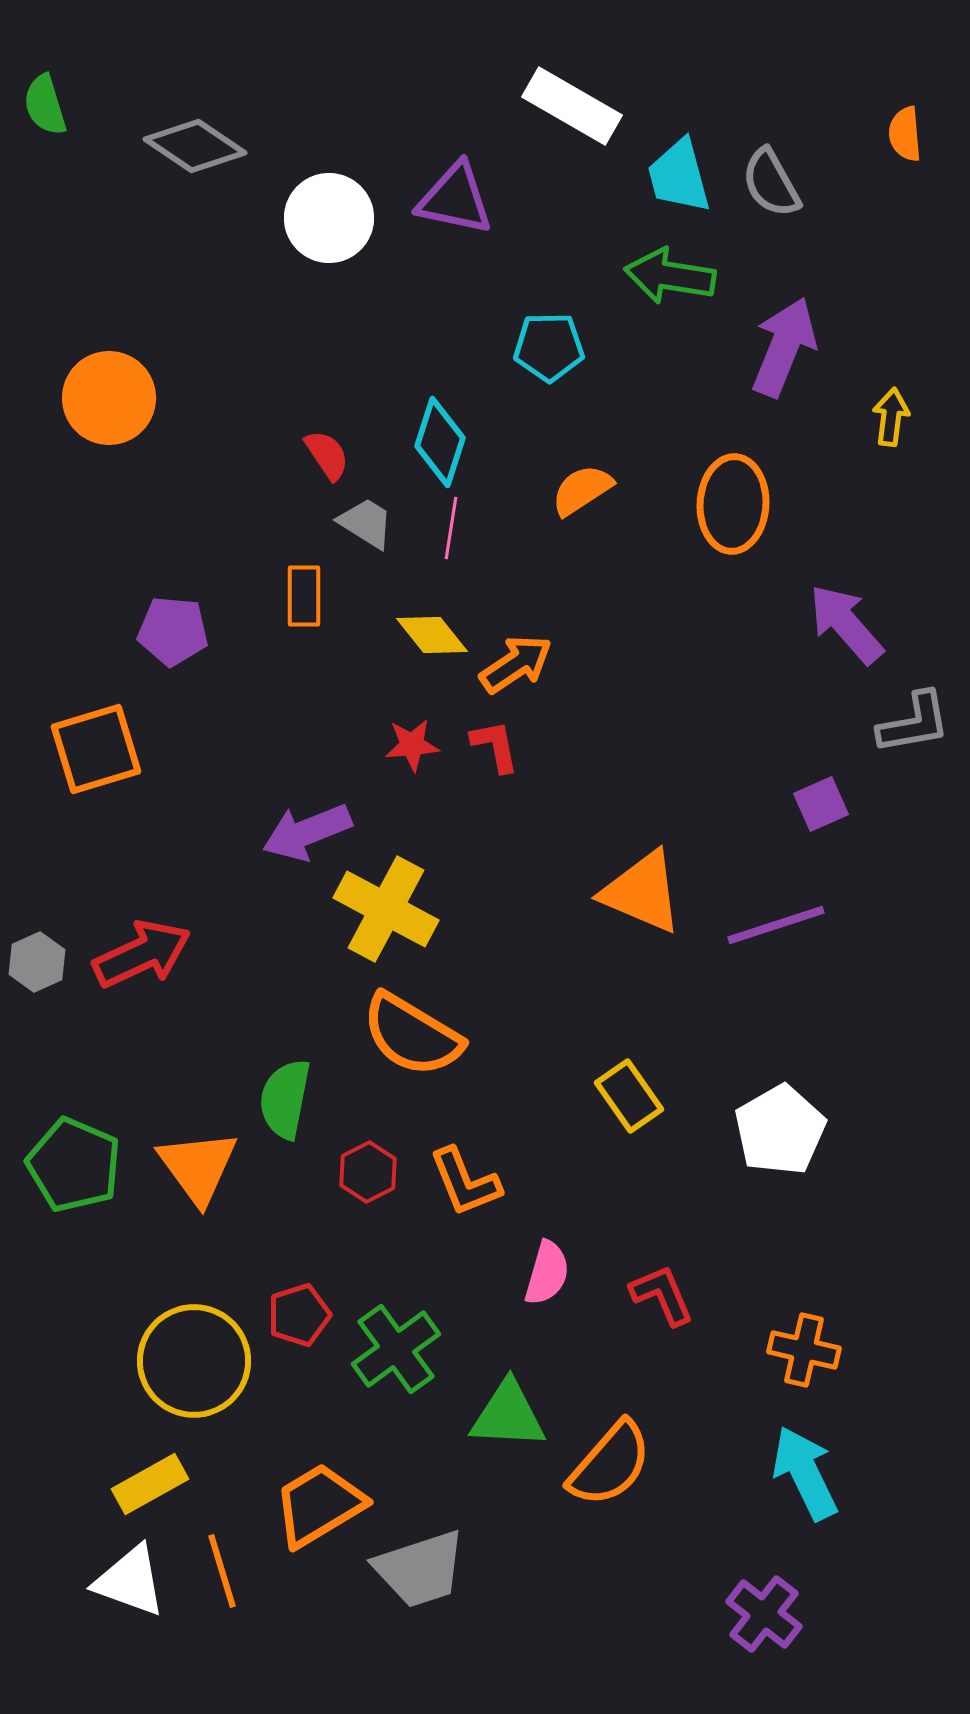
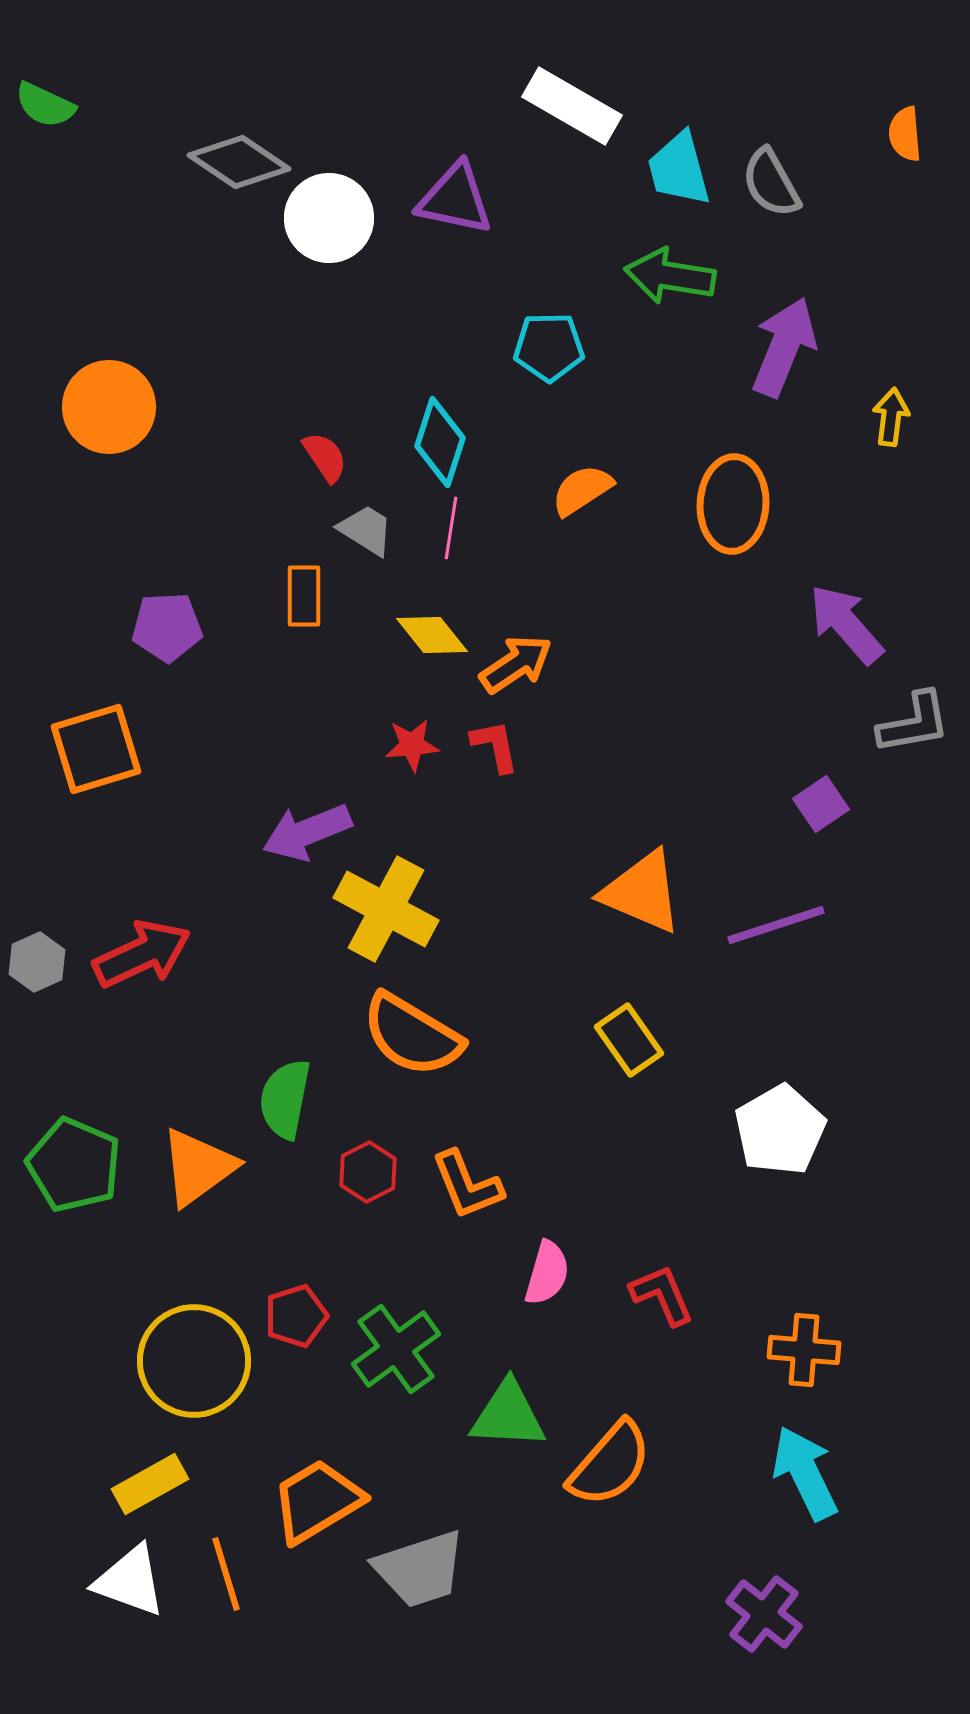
green semicircle at (45, 105): rotated 48 degrees counterclockwise
gray diamond at (195, 146): moved 44 px right, 16 px down
cyan trapezoid at (679, 176): moved 7 px up
orange circle at (109, 398): moved 9 px down
red semicircle at (327, 455): moved 2 px left, 2 px down
gray trapezoid at (366, 523): moved 7 px down
purple pentagon at (173, 631): moved 6 px left, 4 px up; rotated 8 degrees counterclockwise
purple square at (821, 804): rotated 10 degrees counterclockwise
yellow rectangle at (629, 1096): moved 56 px up
orange triangle at (198, 1167): rotated 30 degrees clockwise
orange L-shape at (465, 1182): moved 2 px right, 3 px down
red pentagon at (299, 1315): moved 3 px left, 1 px down
orange cross at (804, 1350): rotated 8 degrees counterclockwise
orange trapezoid at (319, 1505): moved 2 px left, 4 px up
orange line at (222, 1571): moved 4 px right, 3 px down
